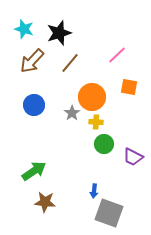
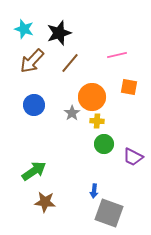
pink line: rotated 30 degrees clockwise
yellow cross: moved 1 px right, 1 px up
